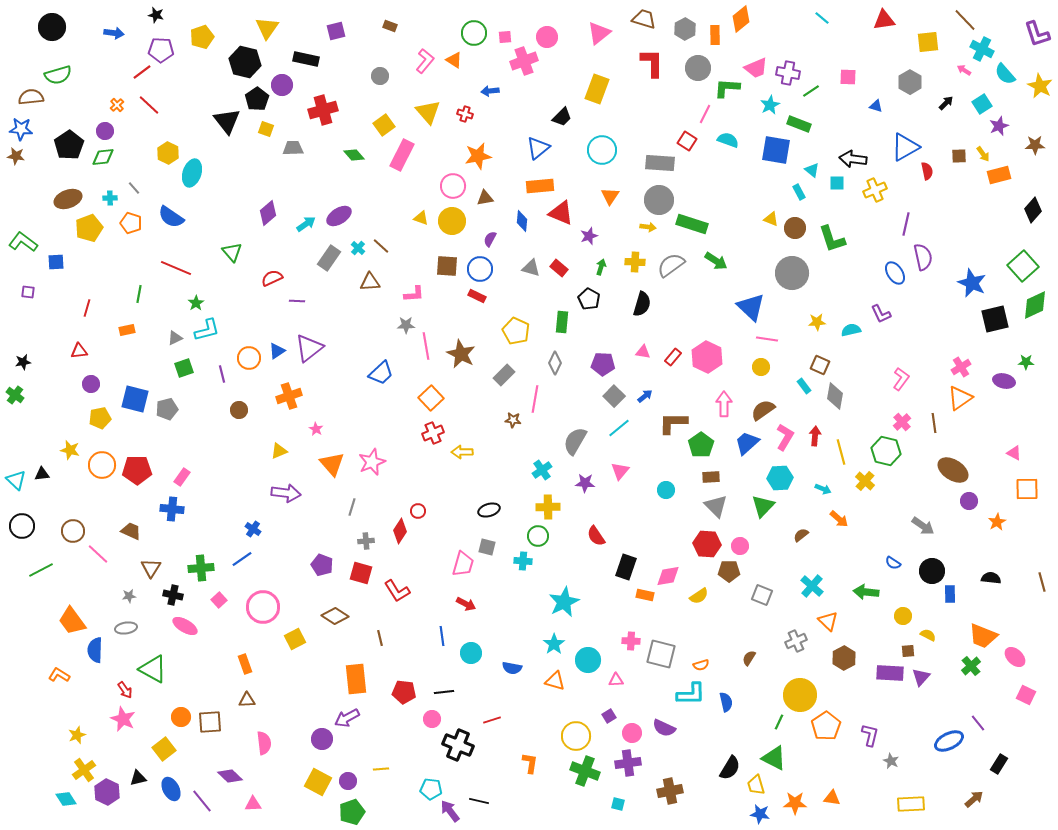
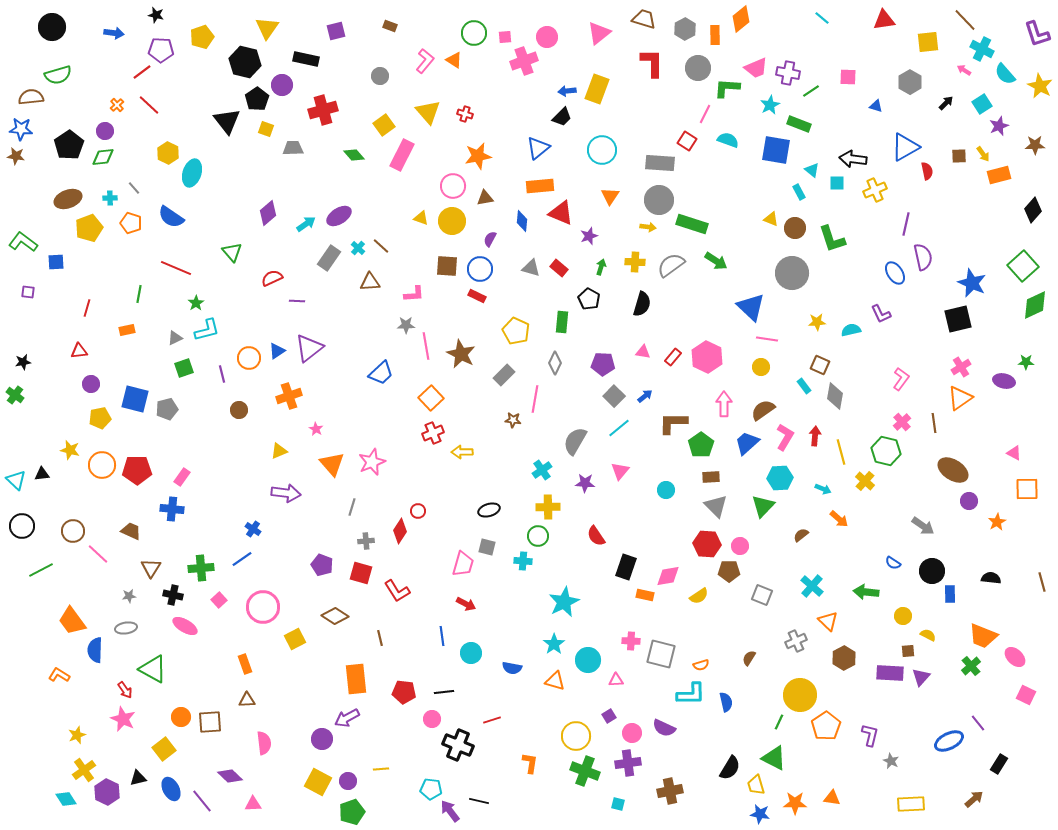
blue arrow at (490, 91): moved 77 px right
black square at (995, 319): moved 37 px left
